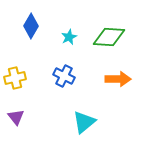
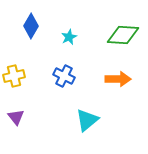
green diamond: moved 14 px right, 2 px up
yellow cross: moved 1 px left, 2 px up
cyan triangle: moved 3 px right, 2 px up
